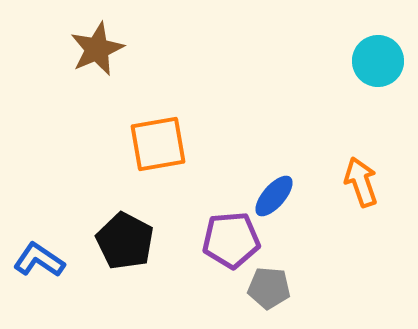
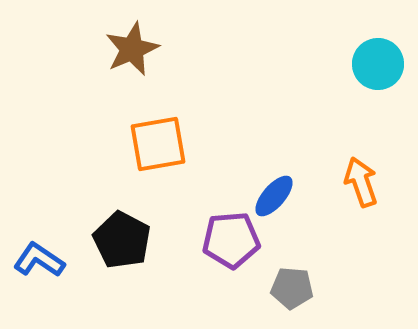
brown star: moved 35 px right
cyan circle: moved 3 px down
black pentagon: moved 3 px left, 1 px up
gray pentagon: moved 23 px right
